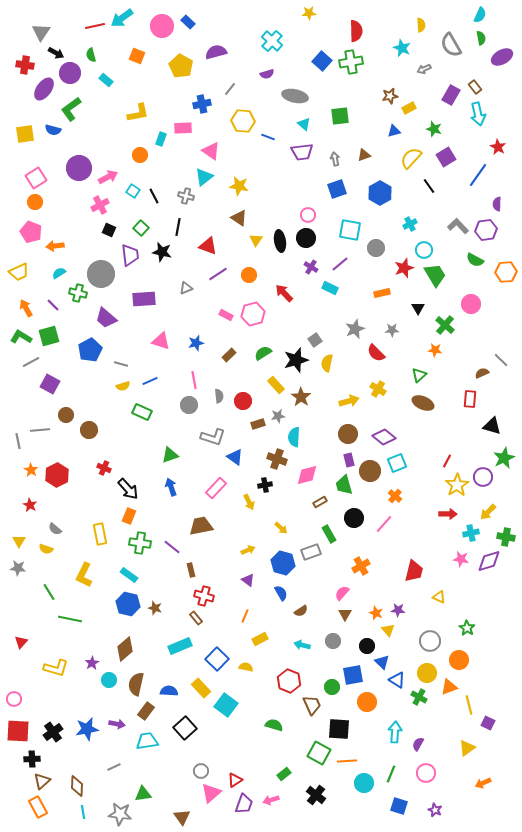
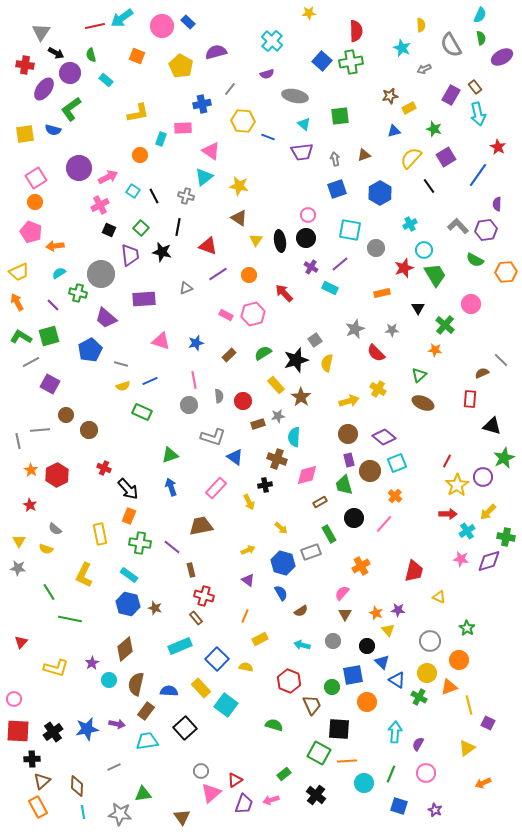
orange arrow at (26, 308): moved 9 px left, 6 px up
cyan cross at (471, 533): moved 4 px left, 2 px up; rotated 21 degrees counterclockwise
